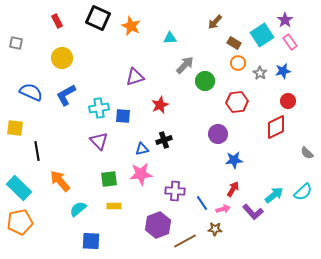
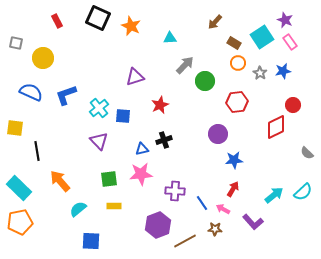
purple star at (285, 20): rotated 14 degrees counterclockwise
cyan square at (262, 35): moved 2 px down
yellow circle at (62, 58): moved 19 px left
blue L-shape at (66, 95): rotated 10 degrees clockwise
red circle at (288, 101): moved 5 px right, 4 px down
cyan cross at (99, 108): rotated 30 degrees counterclockwise
pink arrow at (223, 209): rotated 136 degrees counterclockwise
purple L-shape at (253, 212): moved 10 px down
